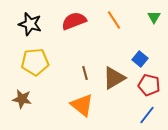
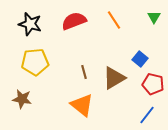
brown line: moved 1 px left, 1 px up
red pentagon: moved 4 px right, 1 px up
